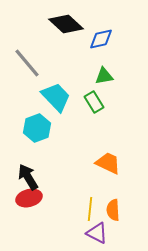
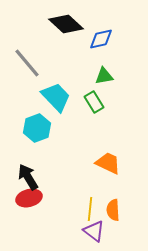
purple triangle: moved 3 px left, 2 px up; rotated 10 degrees clockwise
